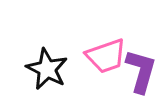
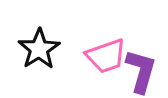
black star: moved 8 px left, 20 px up; rotated 12 degrees clockwise
